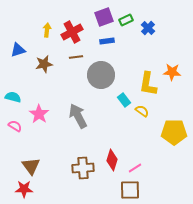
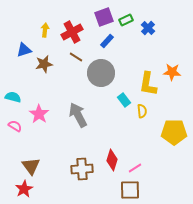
yellow arrow: moved 2 px left
blue rectangle: rotated 40 degrees counterclockwise
blue triangle: moved 6 px right
brown line: rotated 40 degrees clockwise
gray circle: moved 2 px up
yellow semicircle: rotated 48 degrees clockwise
gray arrow: moved 1 px up
brown cross: moved 1 px left, 1 px down
red star: rotated 30 degrees counterclockwise
